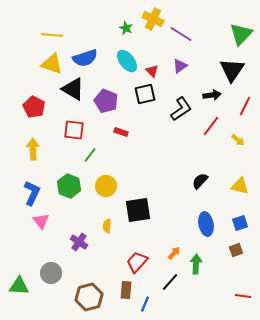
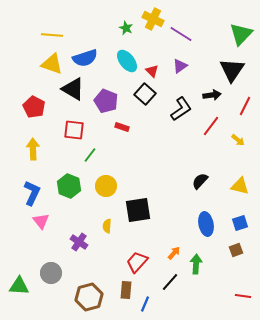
black square at (145, 94): rotated 35 degrees counterclockwise
red rectangle at (121, 132): moved 1 px right, 5 px up
